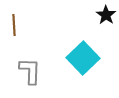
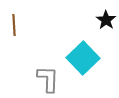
black star: moved 5 px down
gray L-shape: moved 18 px right, 8 px down
